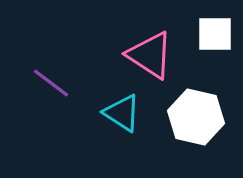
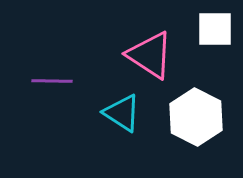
white square: moved 5 px up
purple line: moved 1 px right, 2 px up; rotated 36 degrees counterclockwise
white hexagon: rotated 14 degrees clockwise
